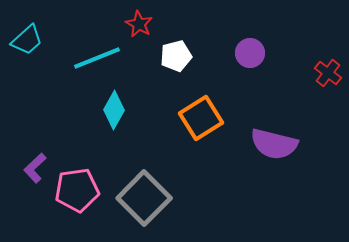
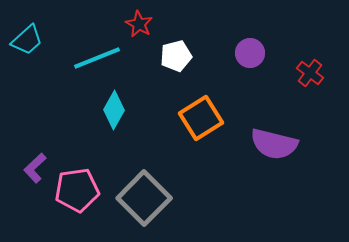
red cross: moved 18 px left
